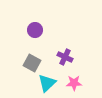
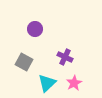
purple circle: moved 1 px up
gray square: moved 8 px left, 1 px up
pink star: rotated 28 degrees counterclockwise
